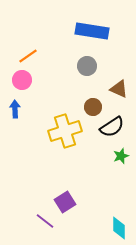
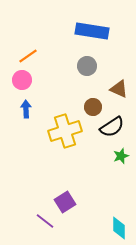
blue arrow: moved 11 px right
